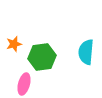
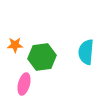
orange star: moved 1 px right, 1 px down; rotated 14 degrees clockwise
